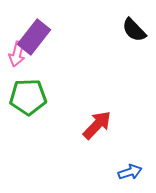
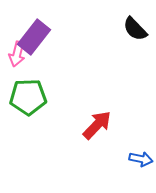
black semicircle: moved 1 px right, 1 px up
blue arrow: moved 11 px right, 13 px up; rotated 30 degrees clockwise
